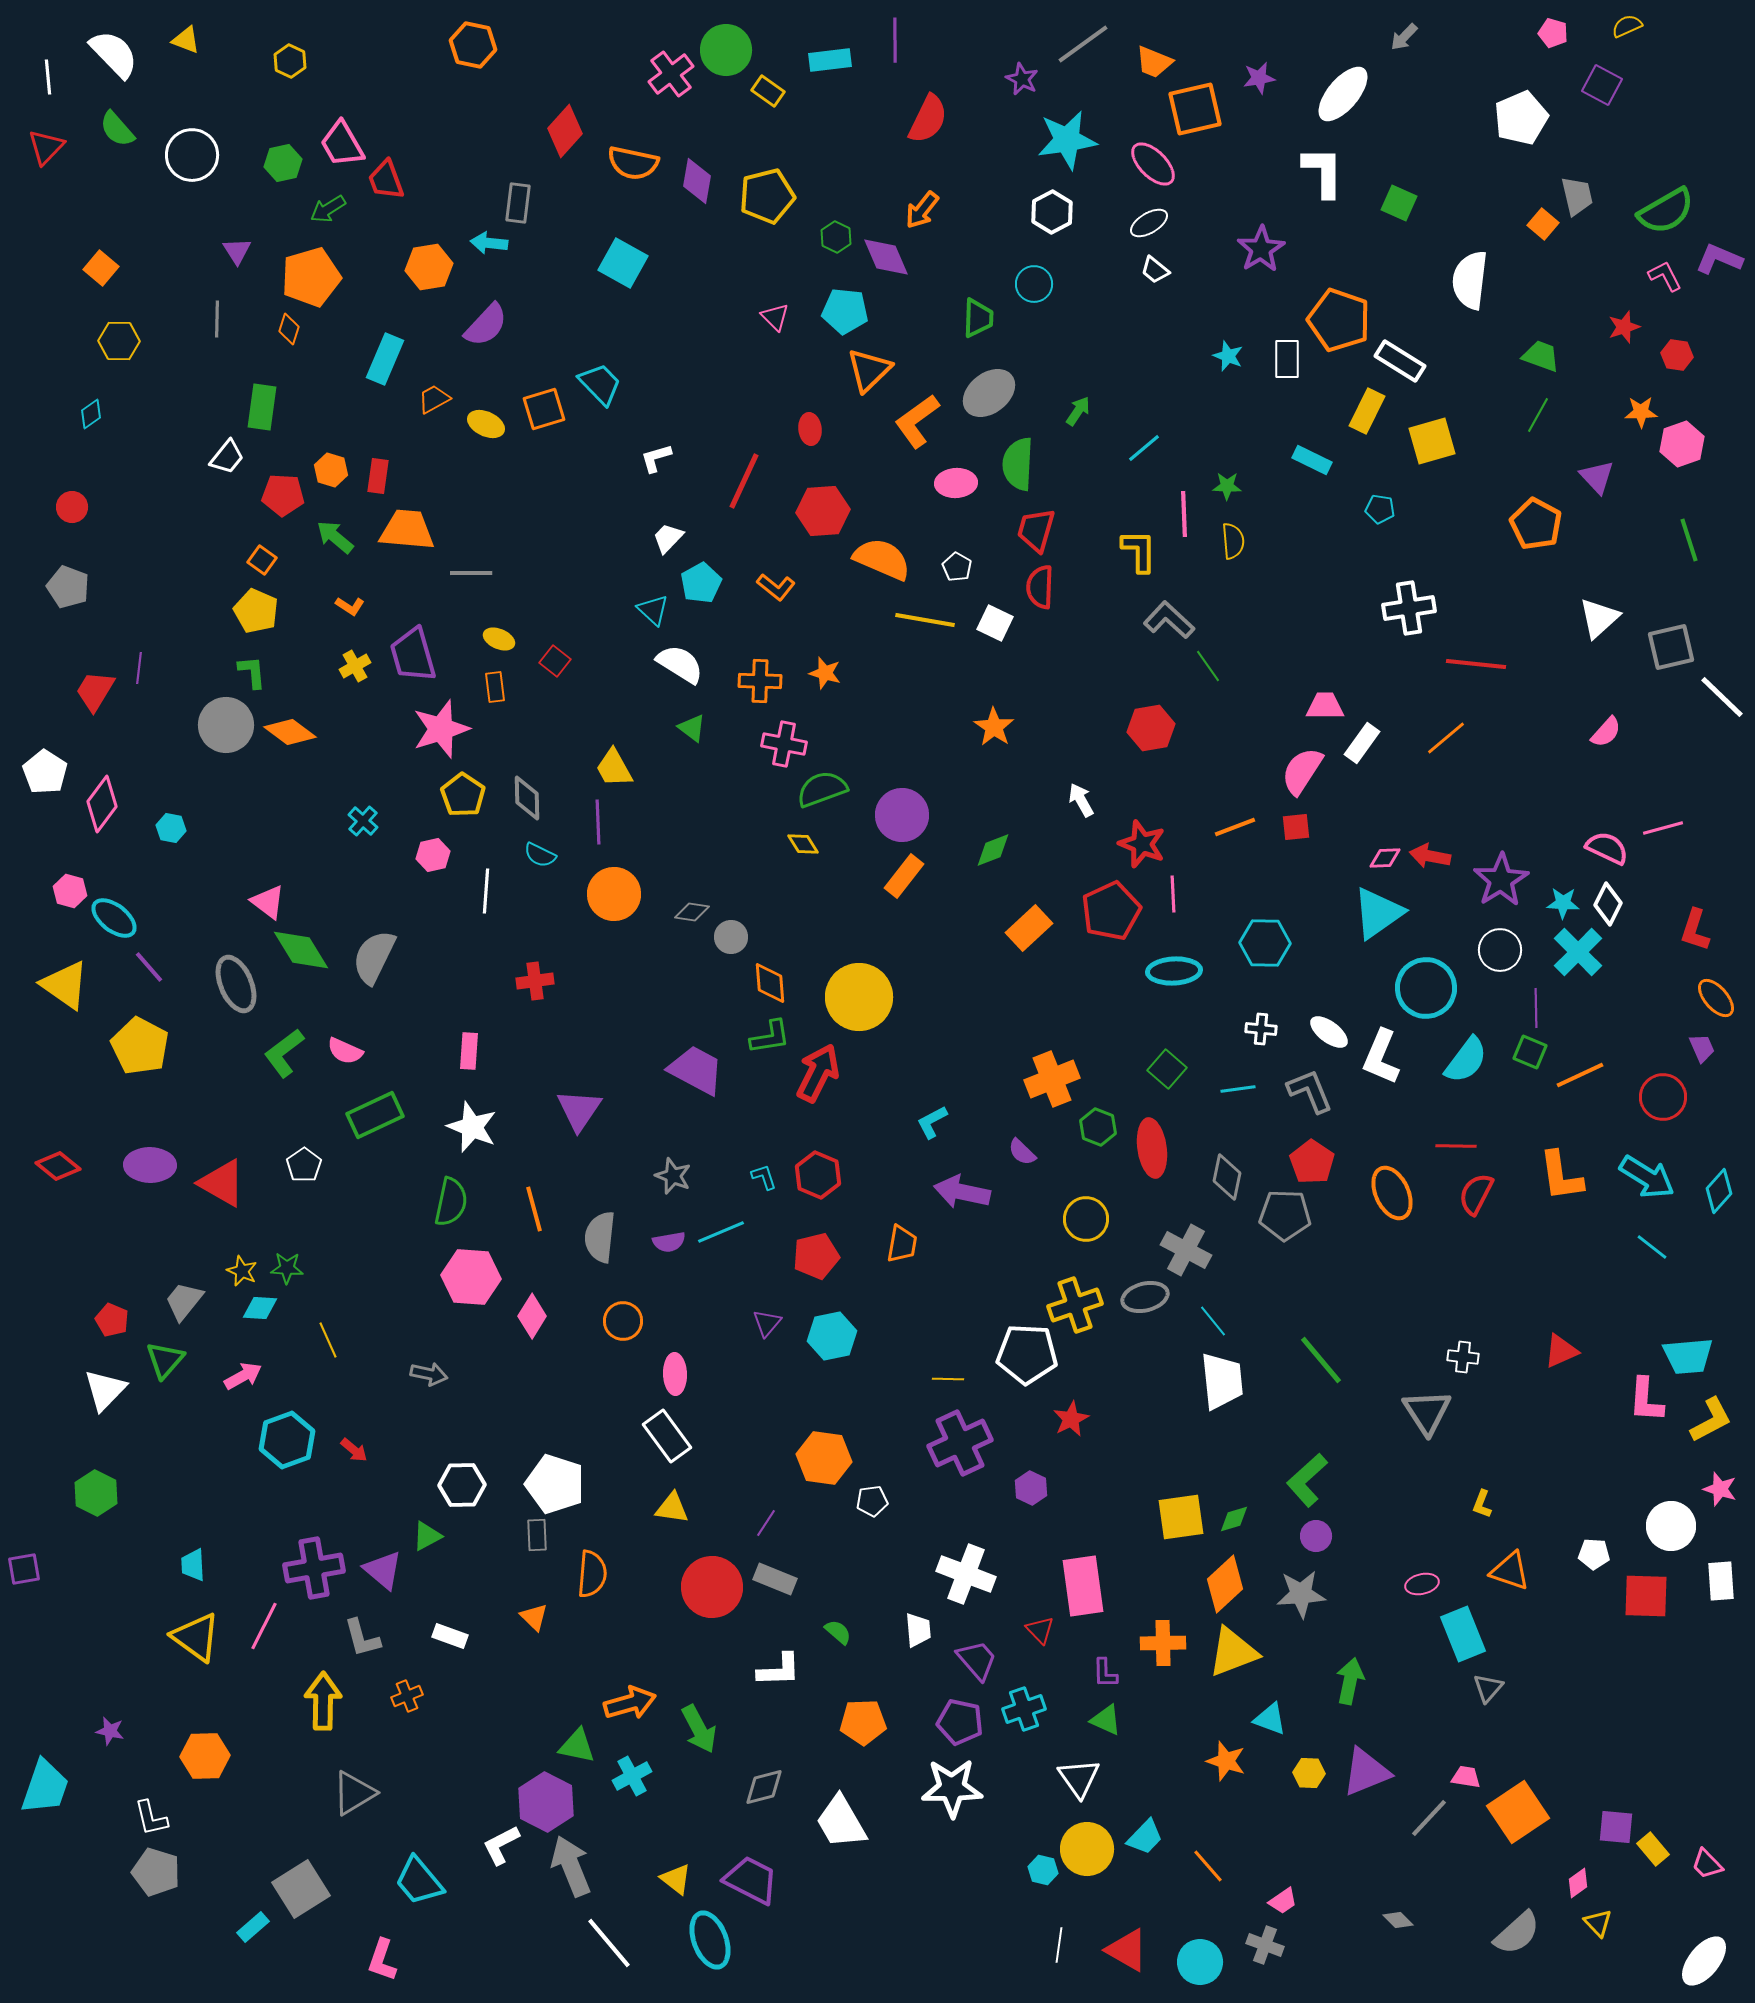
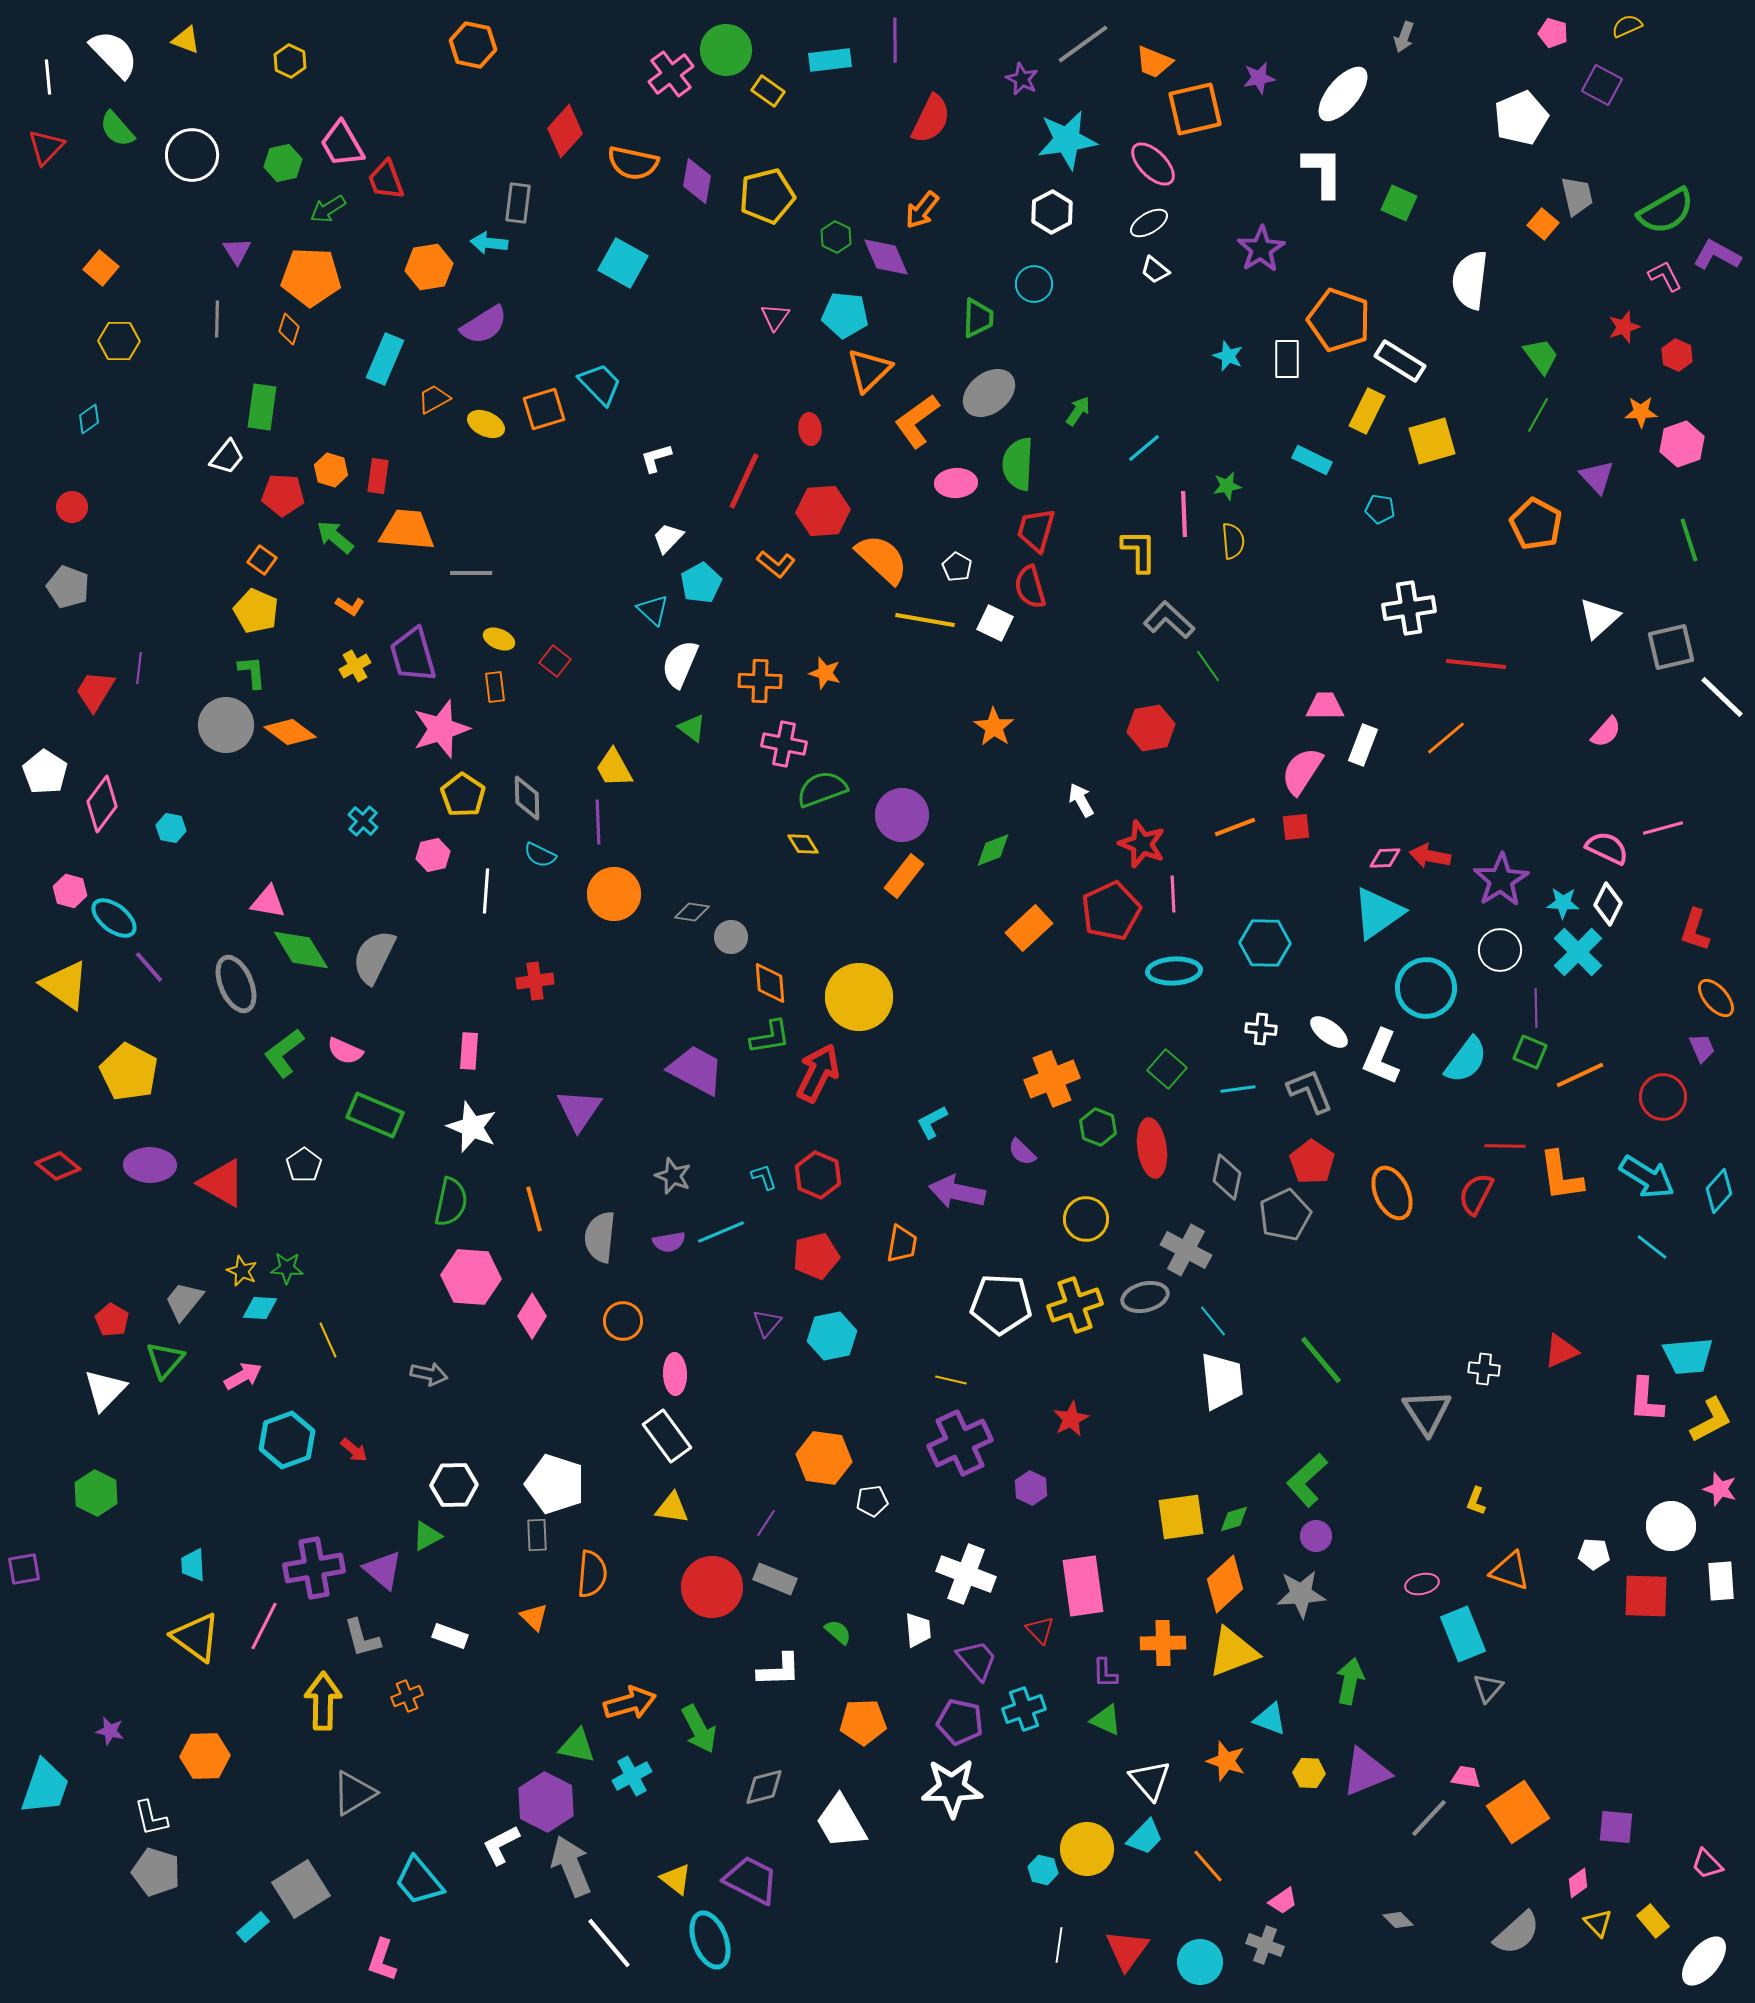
gray arrow at (1404, 37): rotated 24 degrees counterclockwise
red semicircle at (928, 119): moved 3 px right
purple L-shape at (1719, 259): moved 2 px left, 4 px up; rotated 6 degrees clockwise
orange pentagon at (311, 277): rotated 18 degrees clockwise
cyan pentagon at (845, 311): moved 4 px down
pink triangle at (775, 317): rotated 20 degrees clockwise
purple semicircle at (486, 325): moved 2 px left; rotated 15 degrees clockwise
red hexagon at (1677, 355): rotated 16 degrees clockwise
green trapezoid at (1541, 356): rotated 33 degrees clockwise
cyan diamond at (91, 414): moved 2 px left, 5 px down
green star at (1227, 486): rotated 12 degrees counterclockwise
orange semicircle at (882, 559): rotated 20 degrees clockwise
orange L-shape at (776, 587): moved 23 px up
red semicircle at (1040, 587): moved 10 px left; rotated 18 degrees counterclockwise
white semicircle at (680, 664): rotated 99 degrees counterclockwise
white rectangle at (1362, 743): moved 1 px right, 2 px down; rotated 15 degrees counterclockwise
pink triangle at (268, 902): rotated 27 degrees counterclockwise
yellow pentagon at (140, 1046): moved 11 px left, 26 px down
green rectangle at (375, 1115): rotated 48 degrees clockwise
red line at (1456, 1146): moved 49 px right
purple arrow at (962, 1192): moved 5 px left
gray pentagon at (1285, 1215): rotated 27 degrees counterclockwise
red pentagon at (112, 1320): rotated 8 degrees clockwise
white pentagon at (1027, 1354): moved 26 px left, 50 px up
white cross at (1463, 1357): moved 21 px right, 12 px down
yellow line at (948, 1379): moved 3 px right, 1 px down; rotated 12 degrees clockwise
white hexagon at (462, 1485): moved 8 px left
yellow L-shape at (1482, 1504): moved 6 px left, 3 px up
white triangle at (1079, 1778): moved 71 px right, 2 px down; rotated 6 degrees counterclockwise
yellow rectangle at (1653, 1849): moved 72 px down
red triangle at (1127, 1950): rotated 36 degrees clockwise
